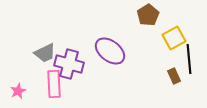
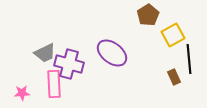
yellow square: moved 1 px left, 3 px up
purple ellipse: moved 2 px right, 2 px down
brown rectangle: moved 1 px down
pink star: moved 4 px right, 2 px down; rotated 21 degrees clockwise
